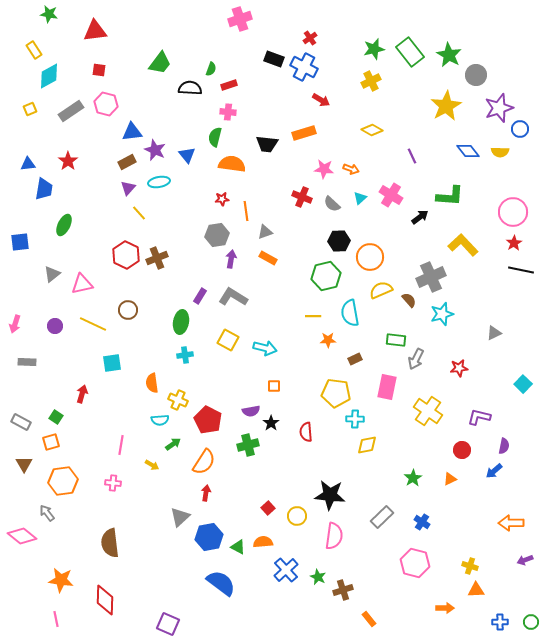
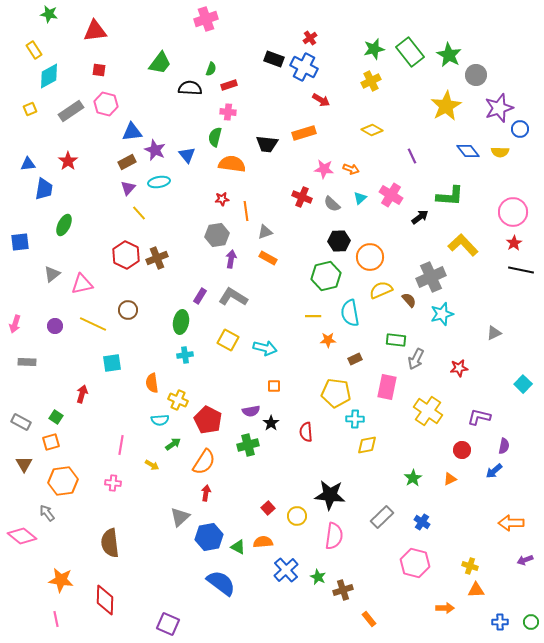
pink cross at (240, 19): moved 34 px left
